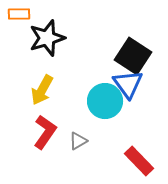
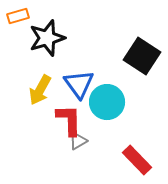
orange rectangle: moved 1 px left, 2 px down; rotated 15 degrees counterclockwise
black square: moved 9 px right
blue triangle: moved 49 px left
yellow arrow: moved 2 px left
cyan circle: moved 2 px right, 1 px down
red L-shape: moved 24 px right, 12 px up; rotated 36 degrees counterclockwise
red rectangle: moved 2 px left, 1 px up
